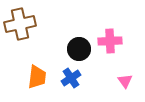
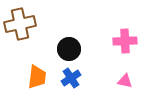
pink cross: moved 15 px right
black circle: moved 10 px left
pink triangle: rotated 42 degrees counterclockwise
